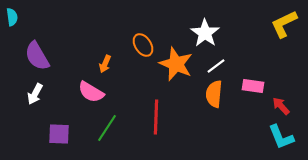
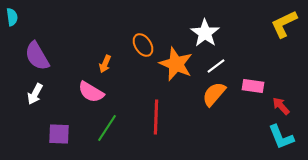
orange semicircle: rotated 36 degrees clockwise
